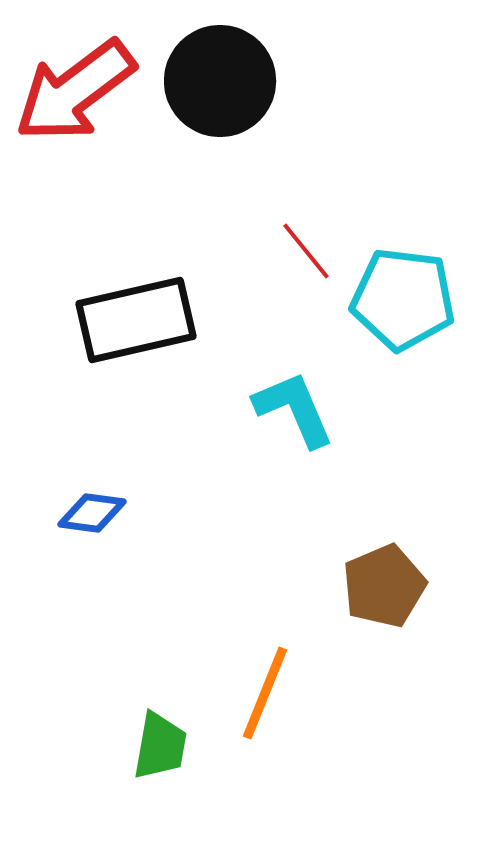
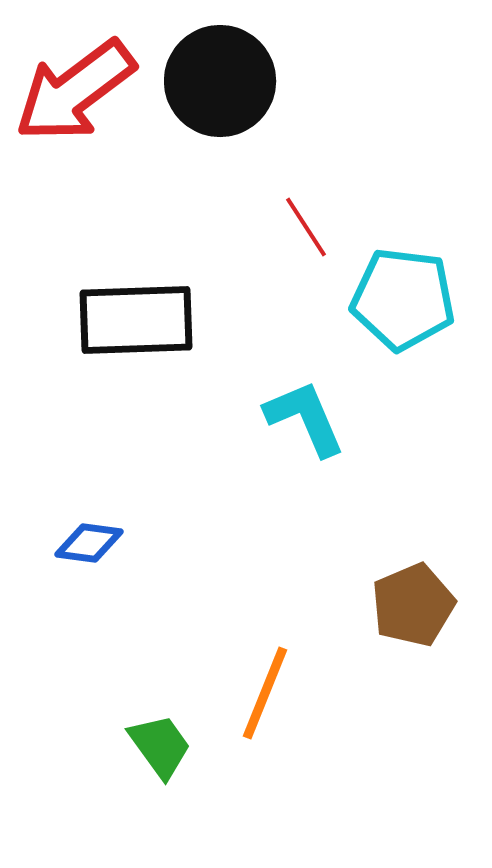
red line: moved 24 px up; rotated 6 degrees clockwise
black rectangle: rotated 11 degrees clockwise
cyan L-shape: moved 11 px right, 9 px down
blue diamond: moved 3 px left, 30 px down
brown pentagon: moved 29 px right, 19 px down
green trapezoid: rotated 46 degrees counterclockwise
